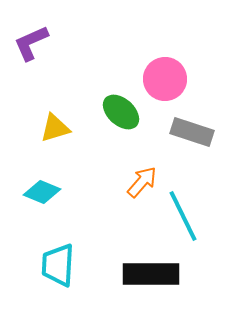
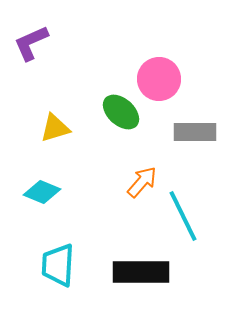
pink circle: moved 6 px left
gray rectangle: moved 3 px right; rotated 18 degrees counterclockwise
black rectangle: moved 10 px left, 2 px up
